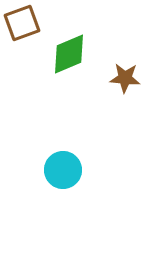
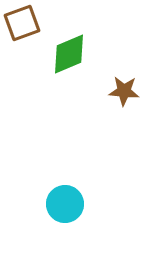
brown star: moved 1 px left, 13 px down
cyan circle: moved 2 px right, 34 px down
